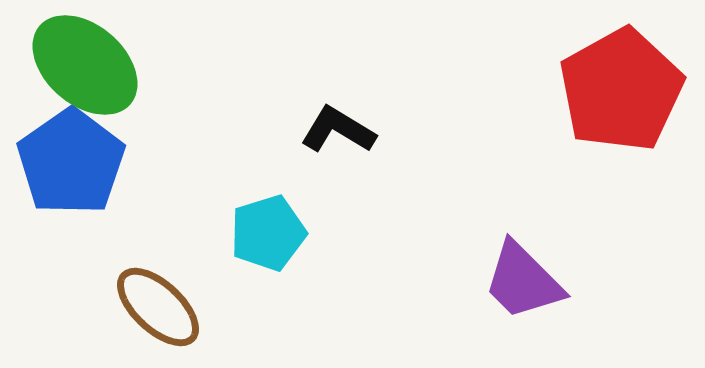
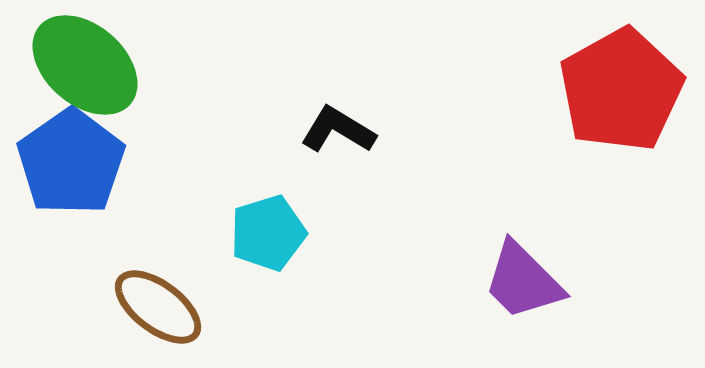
brown ellipse: rotated 6 degrees counterclockwise
